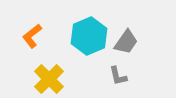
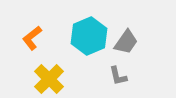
orange L-shape: moved 2 px down
